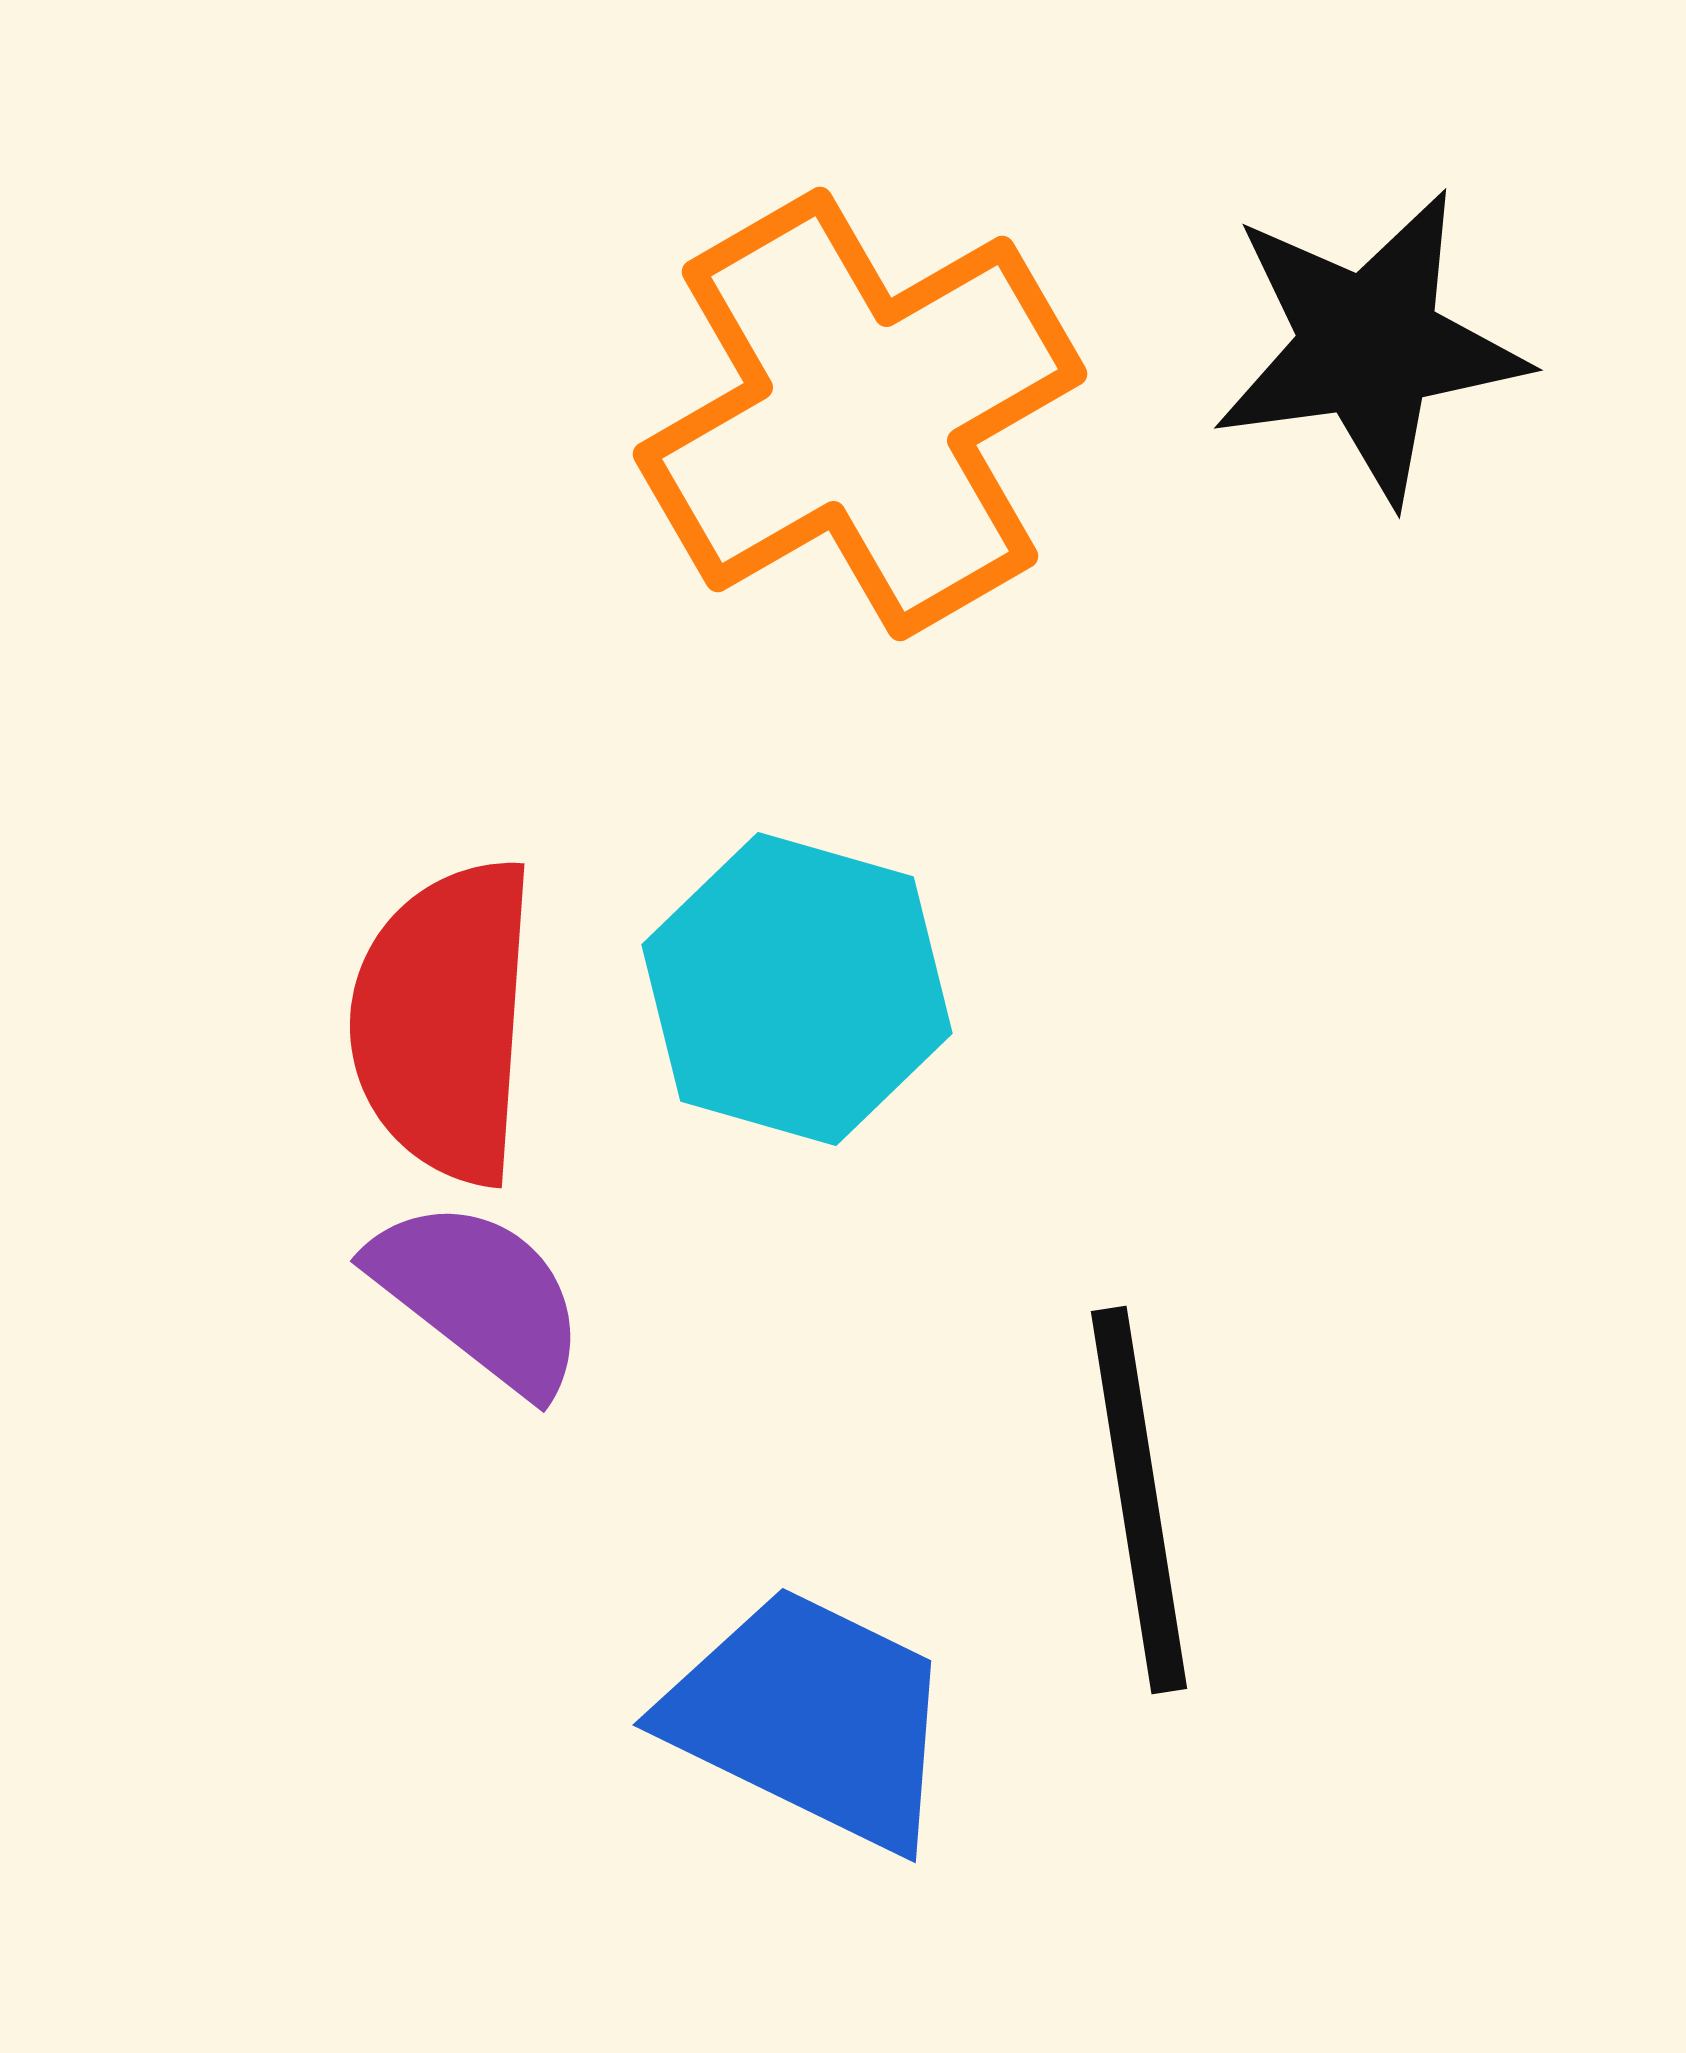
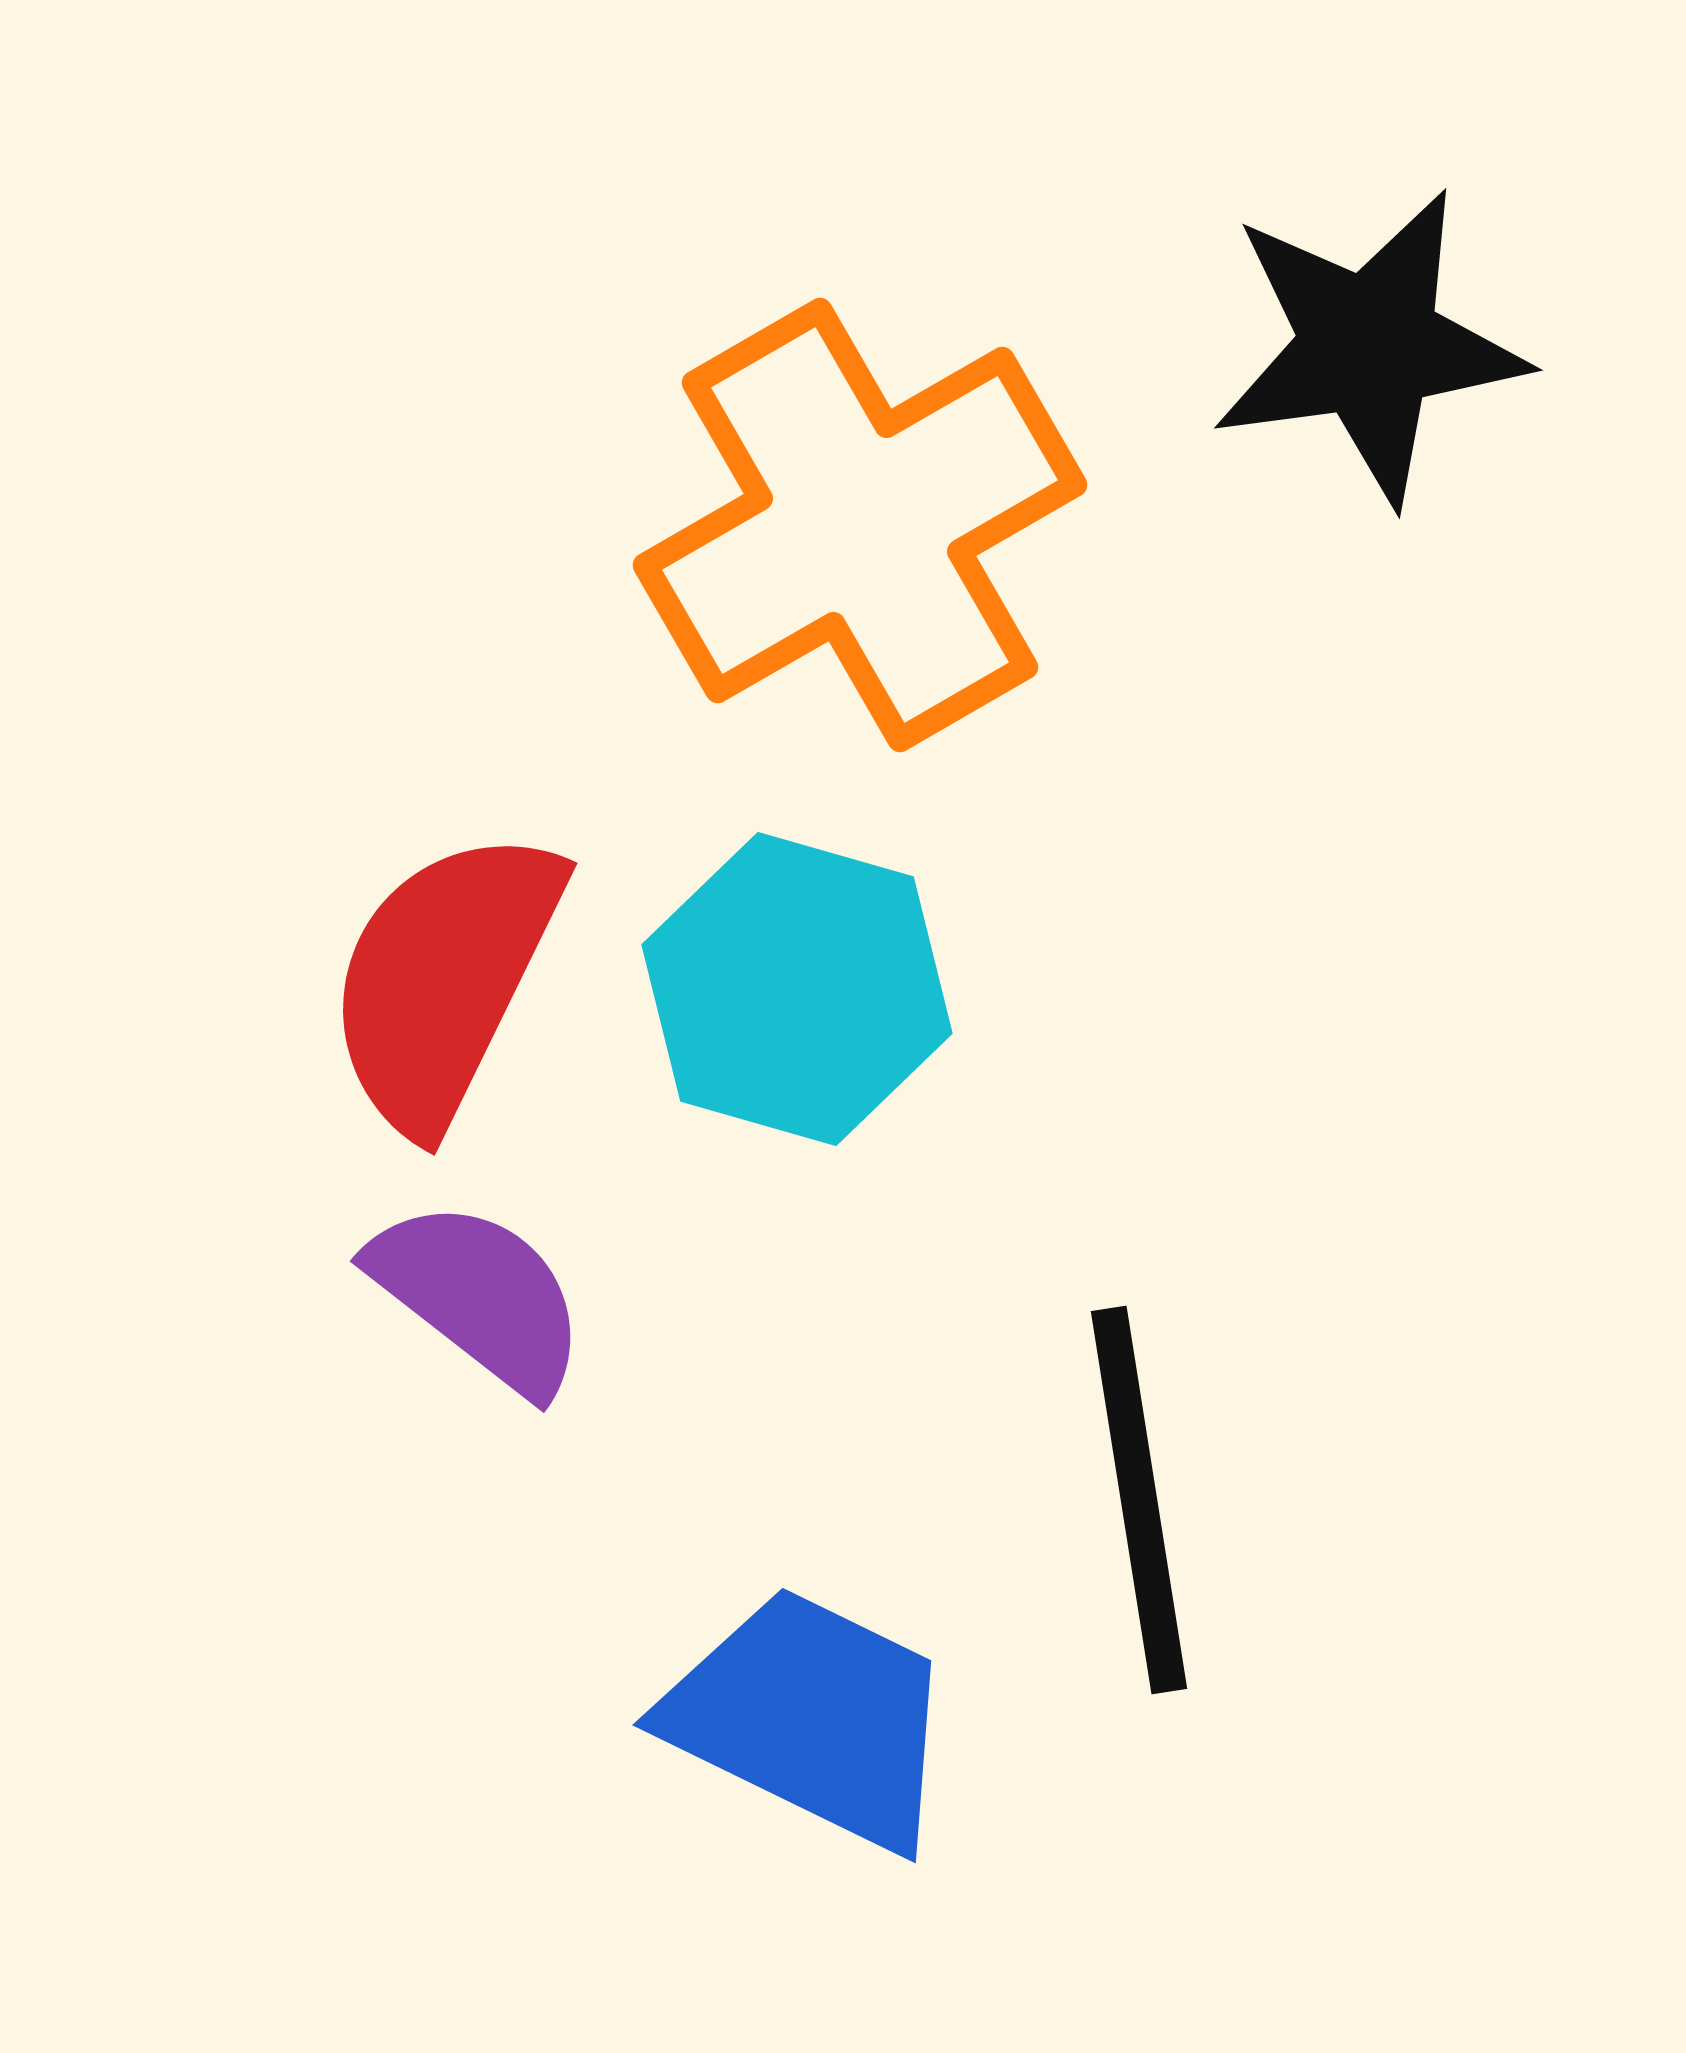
orange cross: moved 111 px down
red semicircle: moved 42 px up; rotated 22 degrees clockwise
